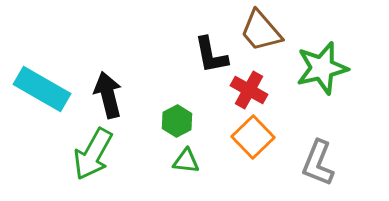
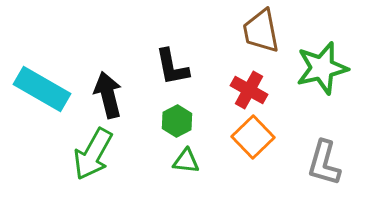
brown trapezoid: rotated 30 degrees clockwise
black L-shape: moved 39 px left, 12 px down
gray L-shape: moved 6 px right; rotated 6 degrees counterclockwise
